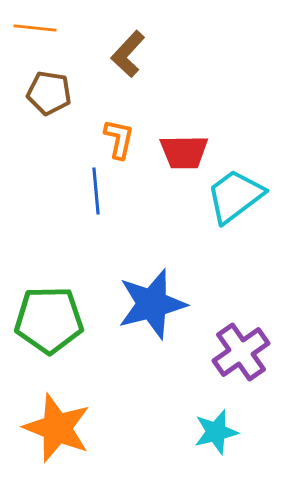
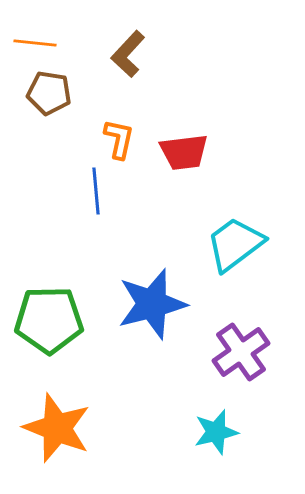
orange line: moved 15 px down
red trapezoid: rotated 6 degrees counterclockwise
cyan trapezoid: moved 48 px down
